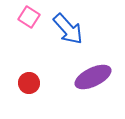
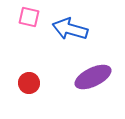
pink square: rotated 20 degrees counterclockwise
blue arrow: moved 2 px right; rotated 148 degrees clockwise
